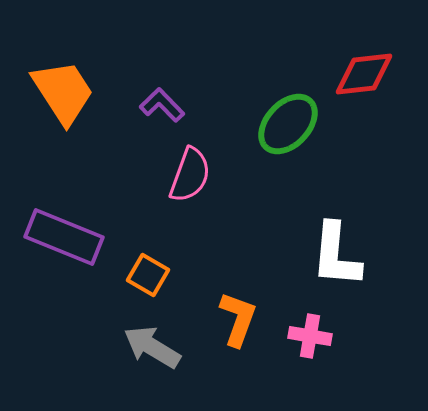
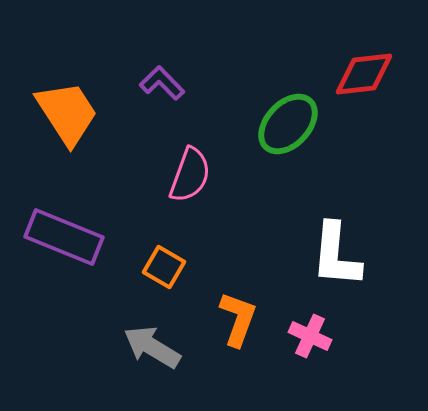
orange trapezoid: moved 4 px right, 21 px down
purple L-shape: moved 22 px up
orange square: moved 16 px right, 8 px up
pink cross: rotated 15 degrees clockwise
